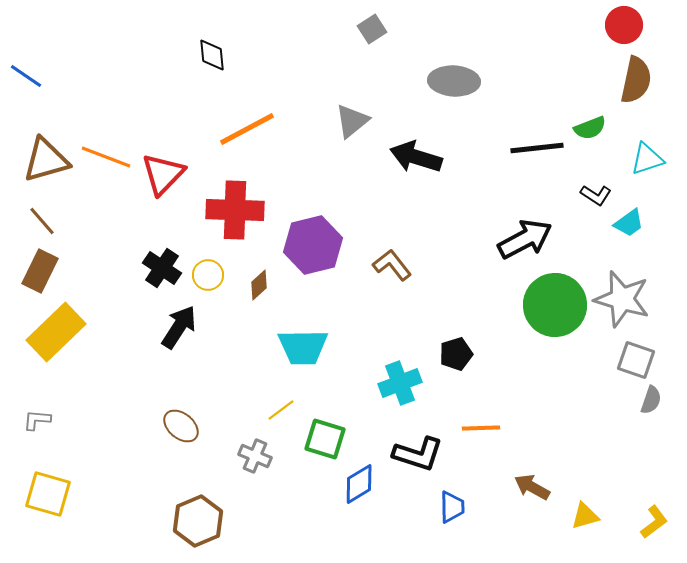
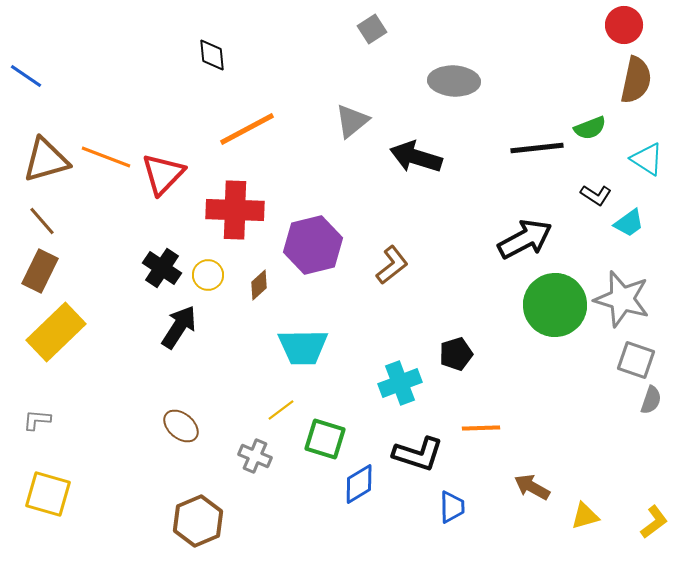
cyan triangle at (647, 159): rotated 51 degrees clockwise
brown L-shape at (392, 265): rotated 90 degrees clockwise
